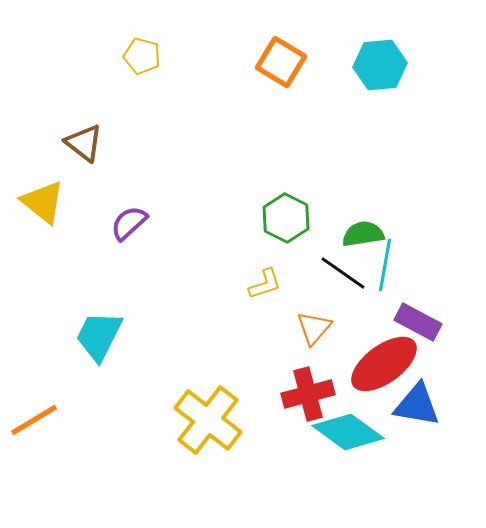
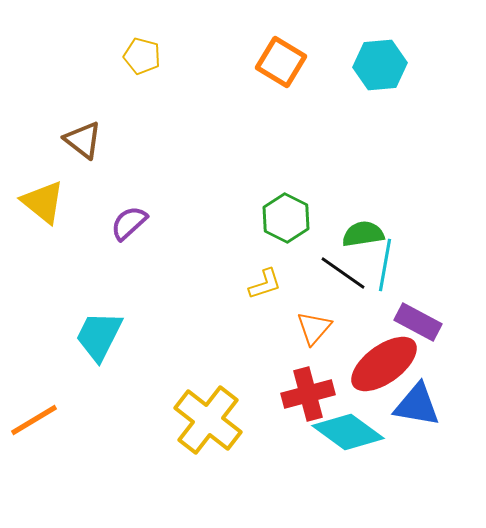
brown triangle: moved 1 px left, 3 px up
